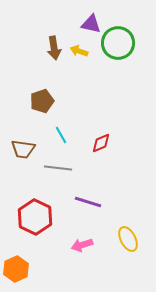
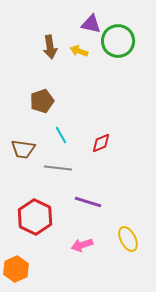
green circle: moved 2 px up
brown arrow: moved 4 px left, 1 px up
